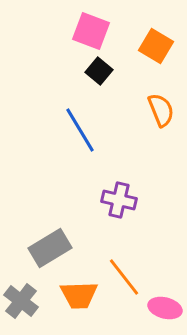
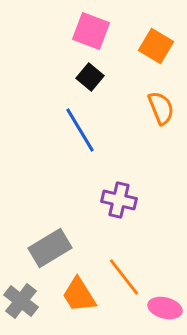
black square: moved 9 px left, 6 px down
orange semicircle: moved 2 px up
orange trapezoid: rotated 60 degrees clockwise
